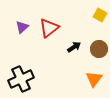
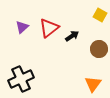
black arrow: moved 2 px left, 11 px up
orange triangle: moved 1 px left, 5 px down
